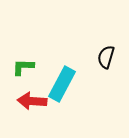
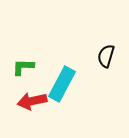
black semicircle: moved 1 px up
red arrow: rotated 16 degrees counterclockwise
